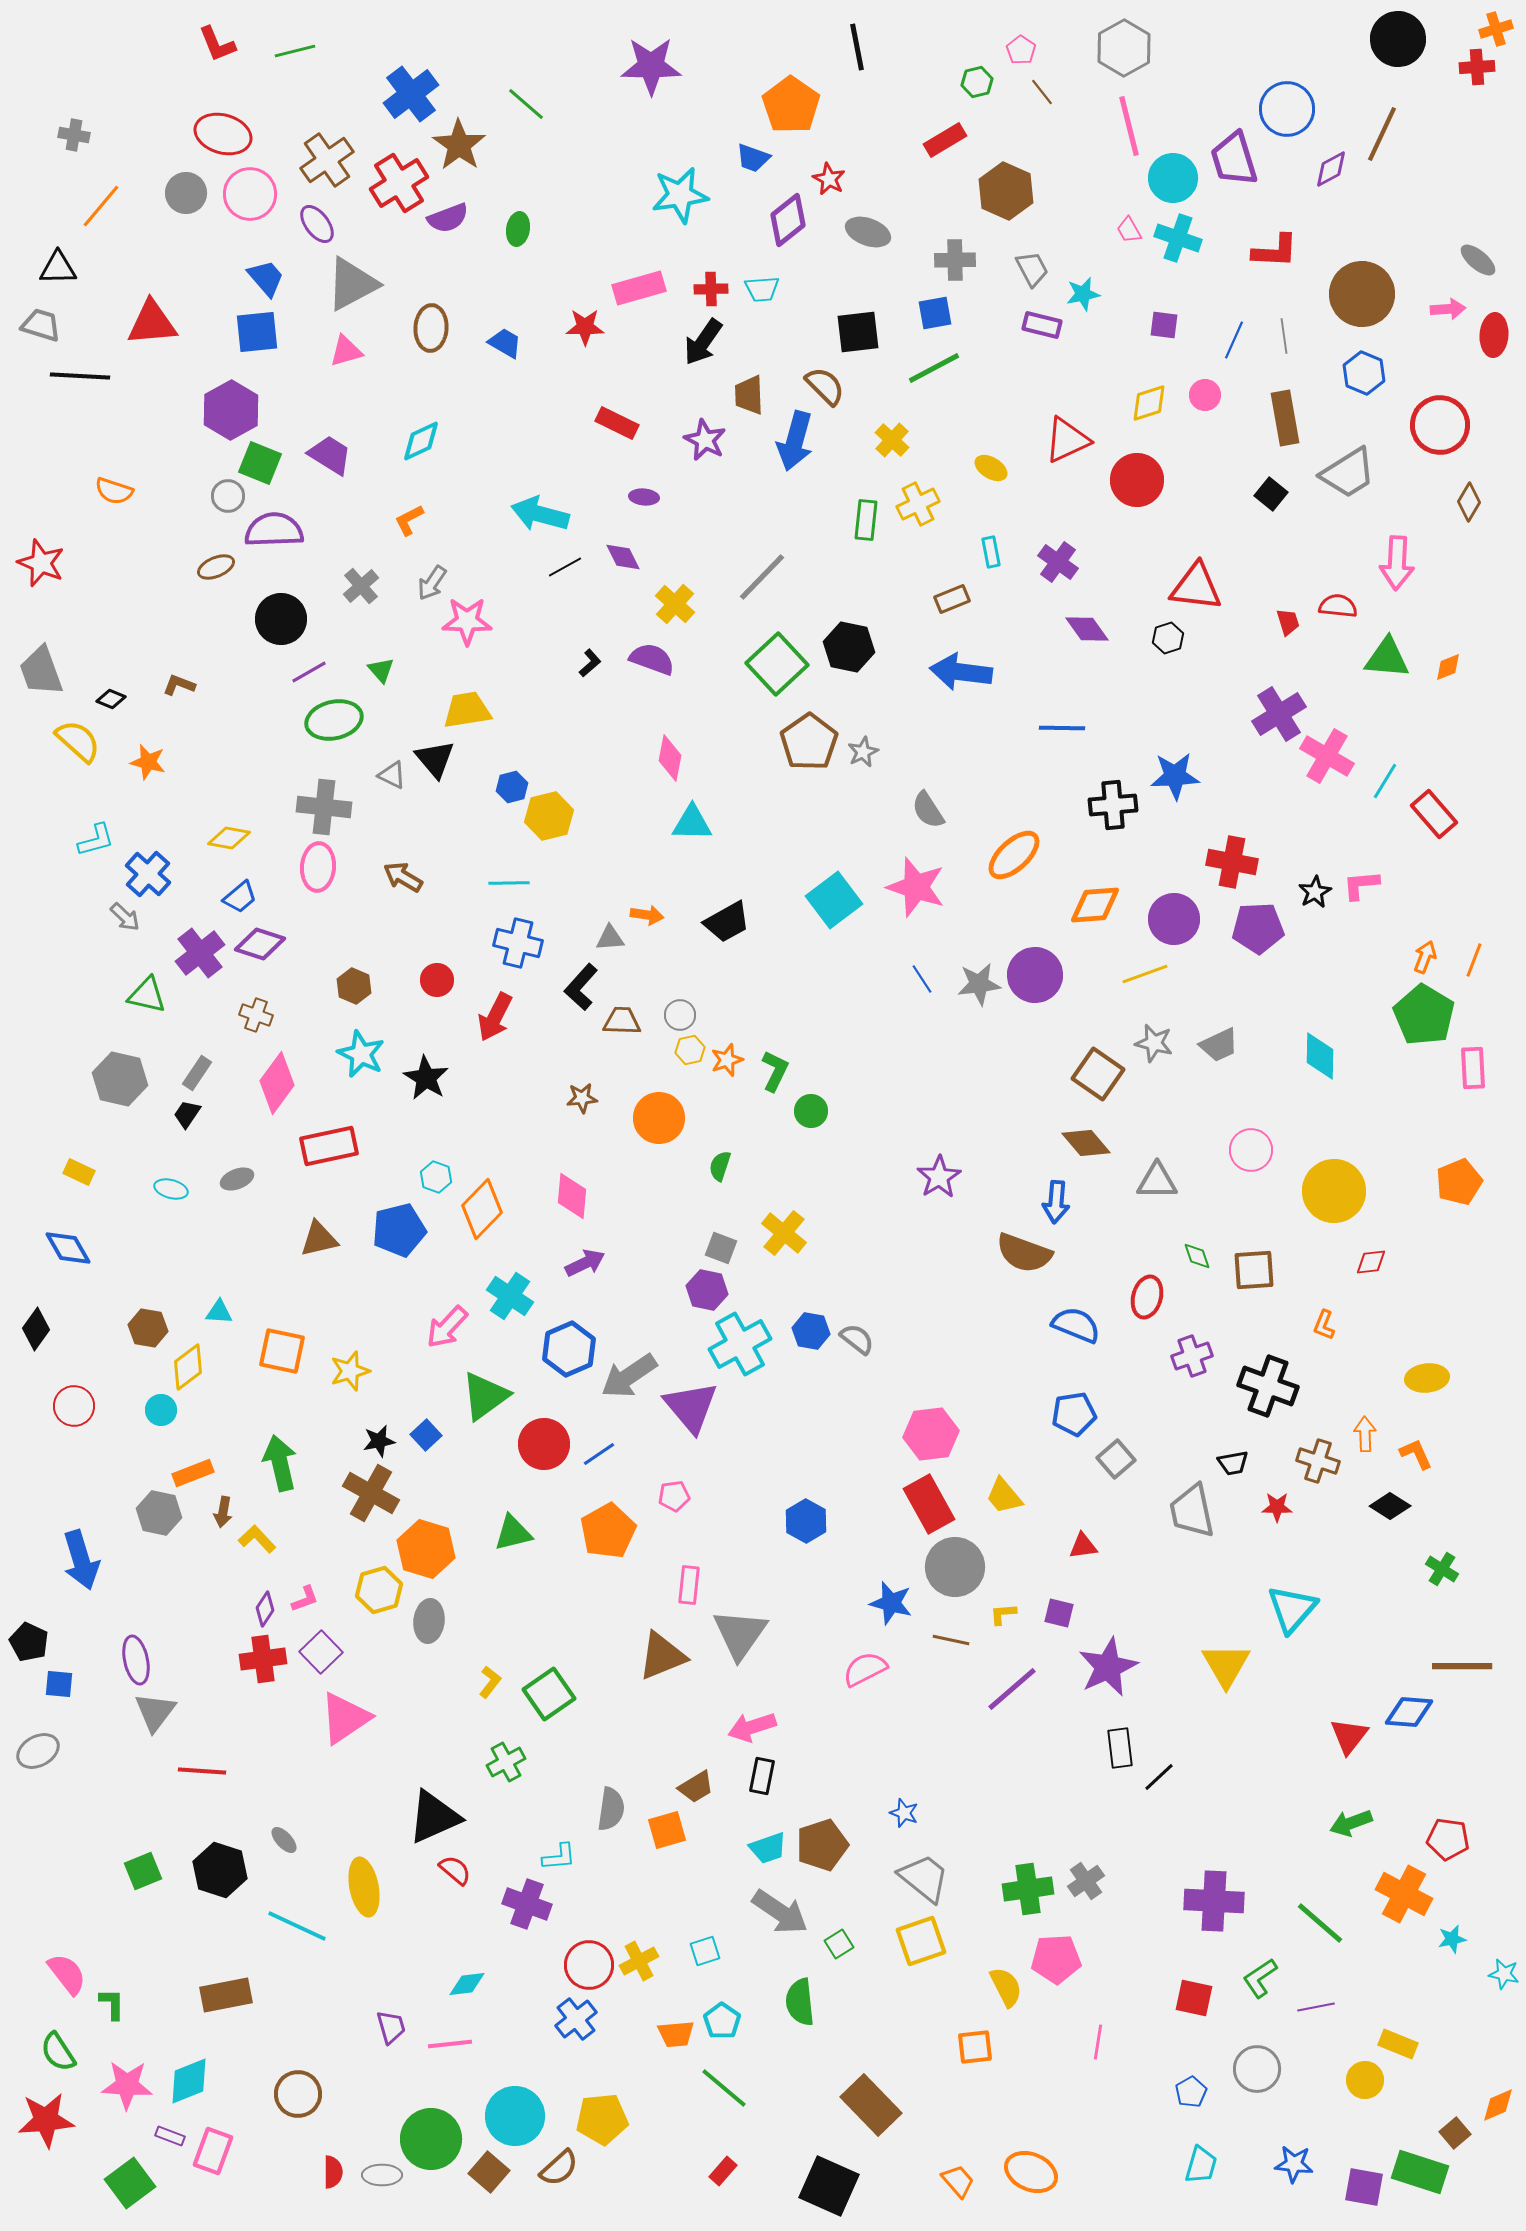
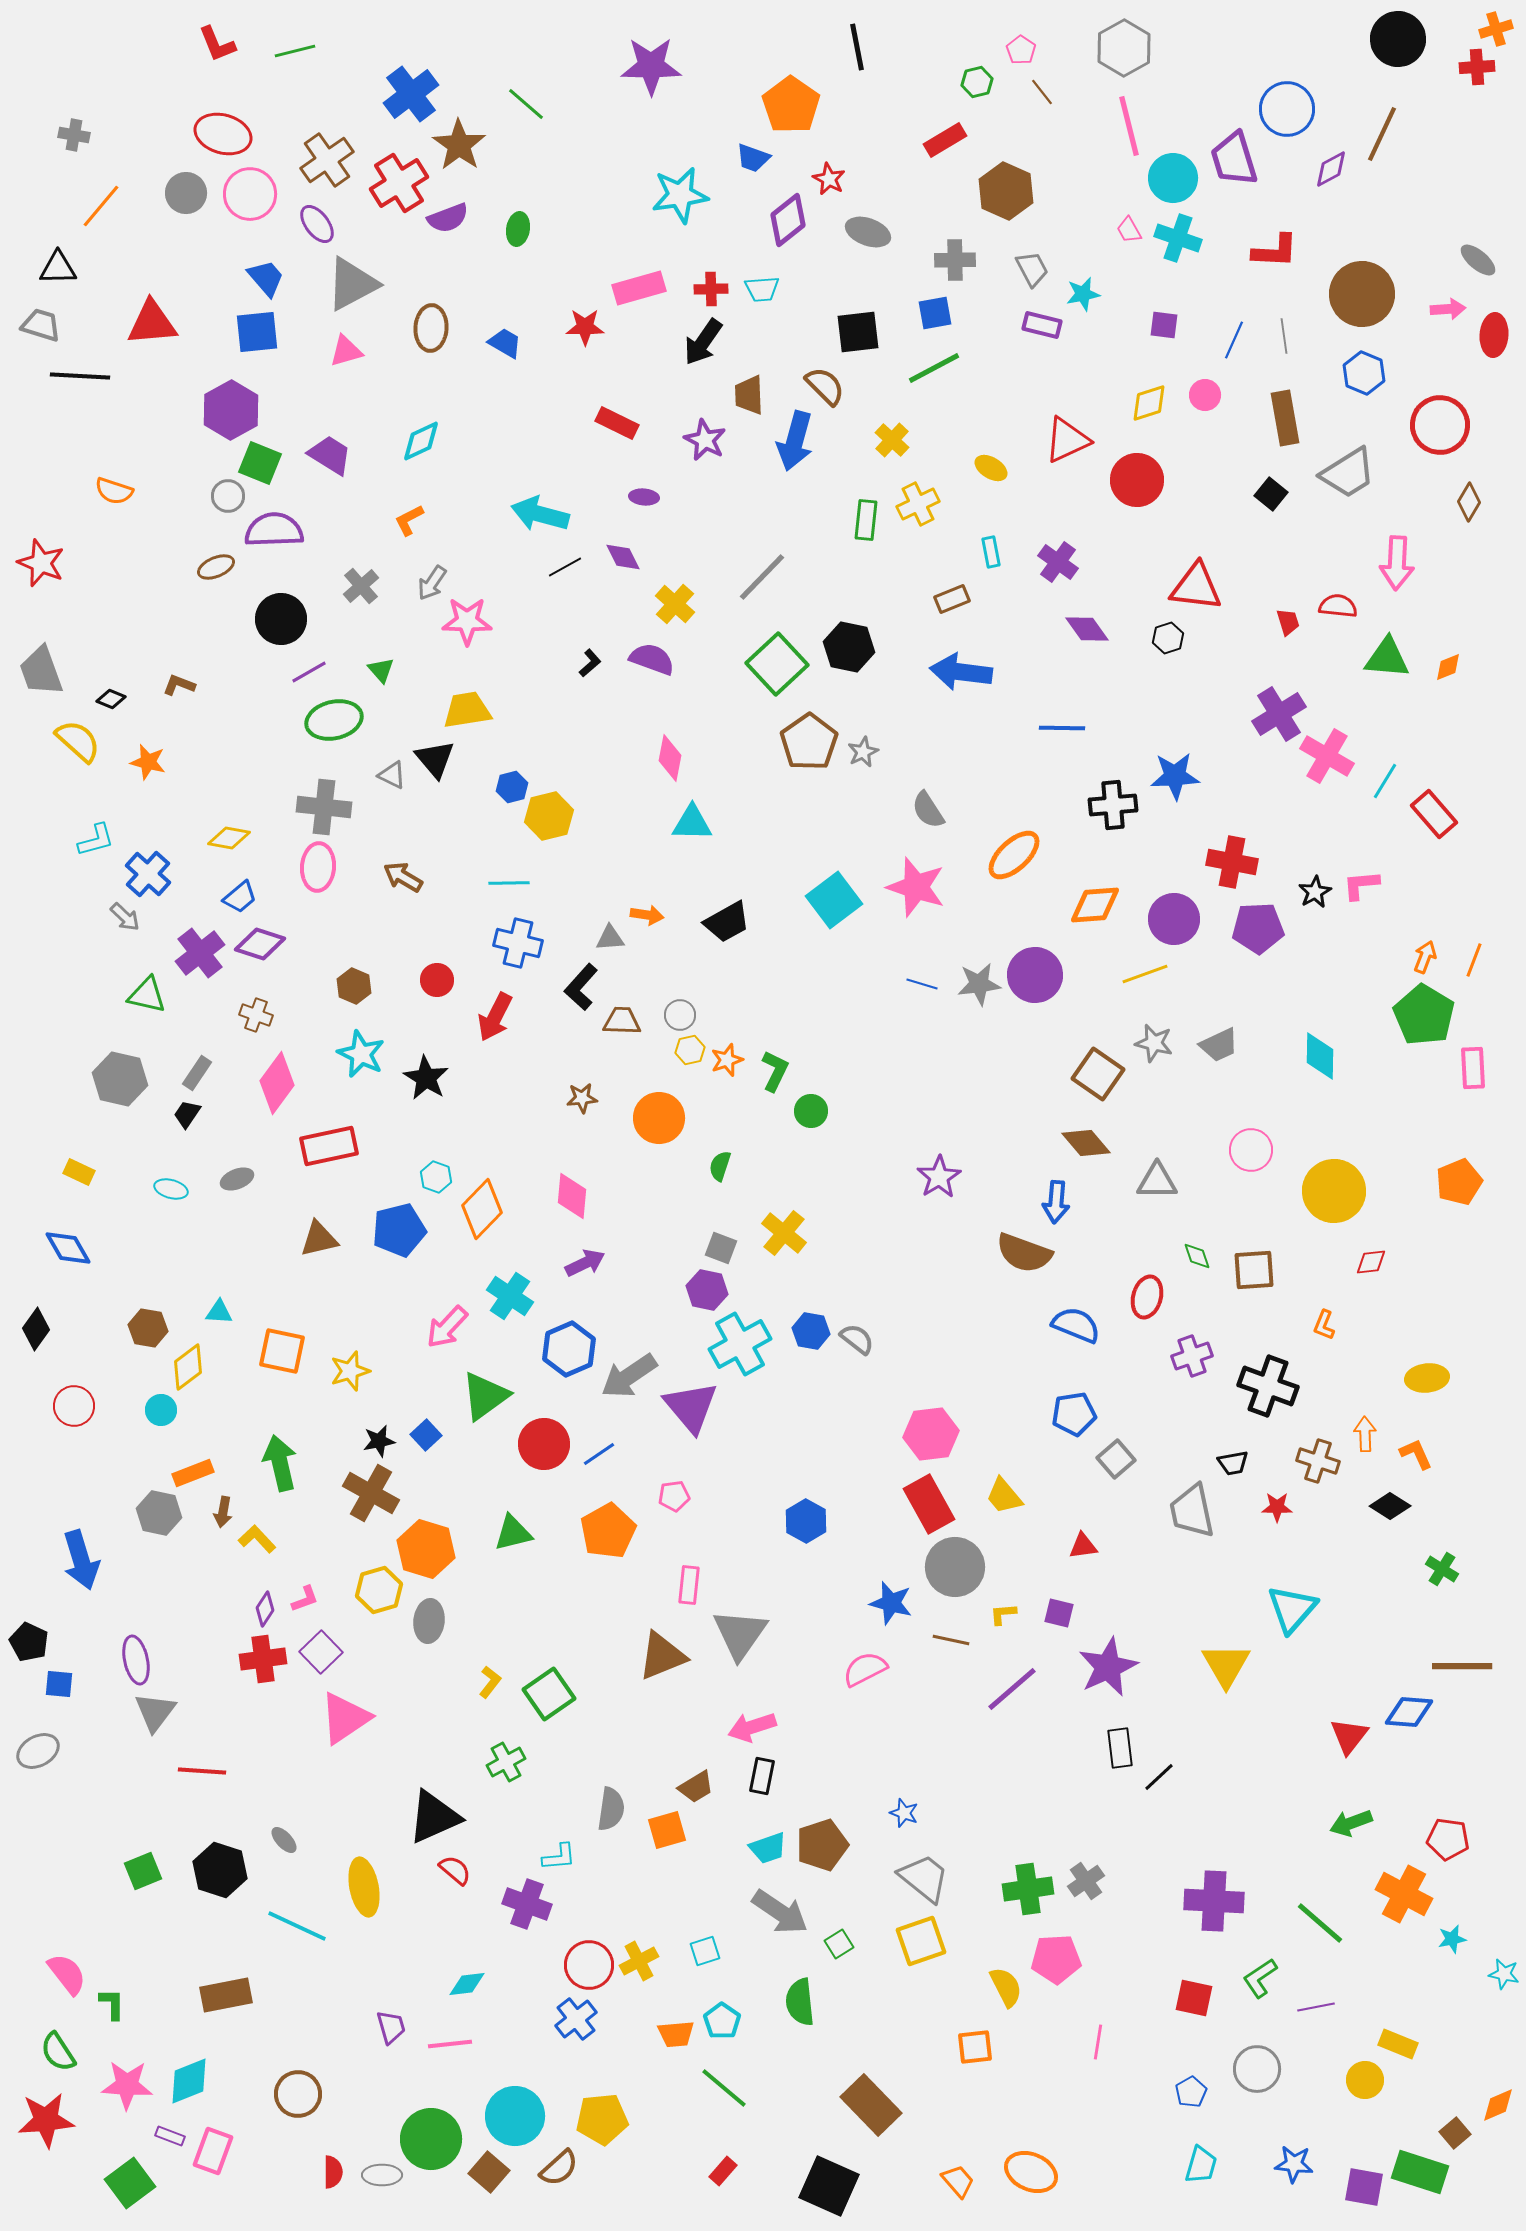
blue line at (922, 979): moved 5 px down; rotated 40 degrees counterclockwise
